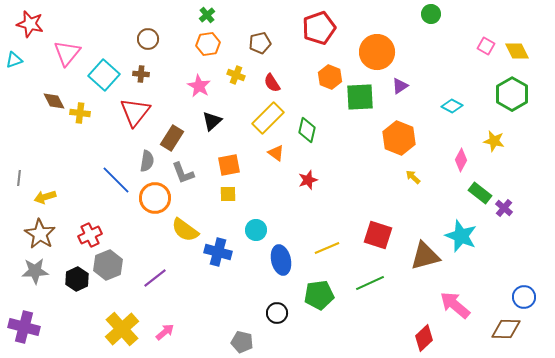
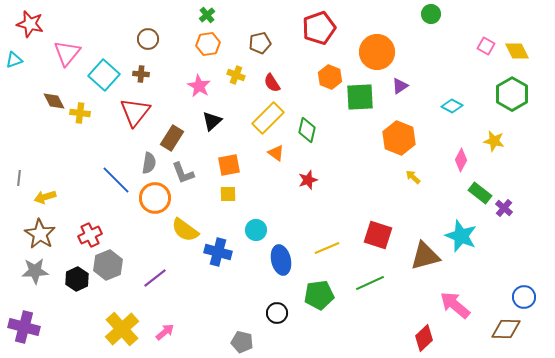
gray semicircle at (147, 161): moved 2 px right, 2 px down
